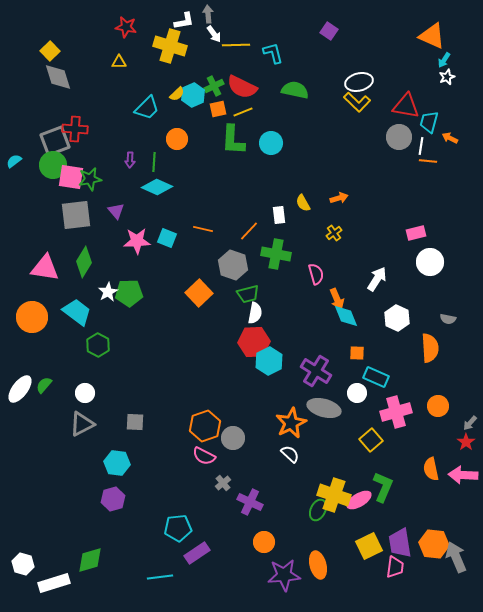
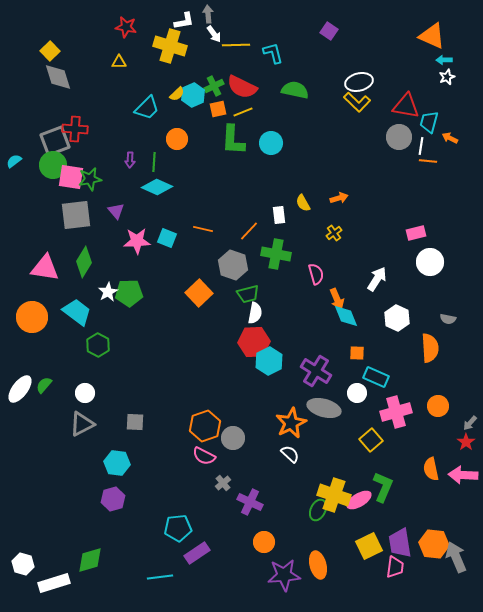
cyan arrow at (444, 60): rotated 56 degrees clockwise
